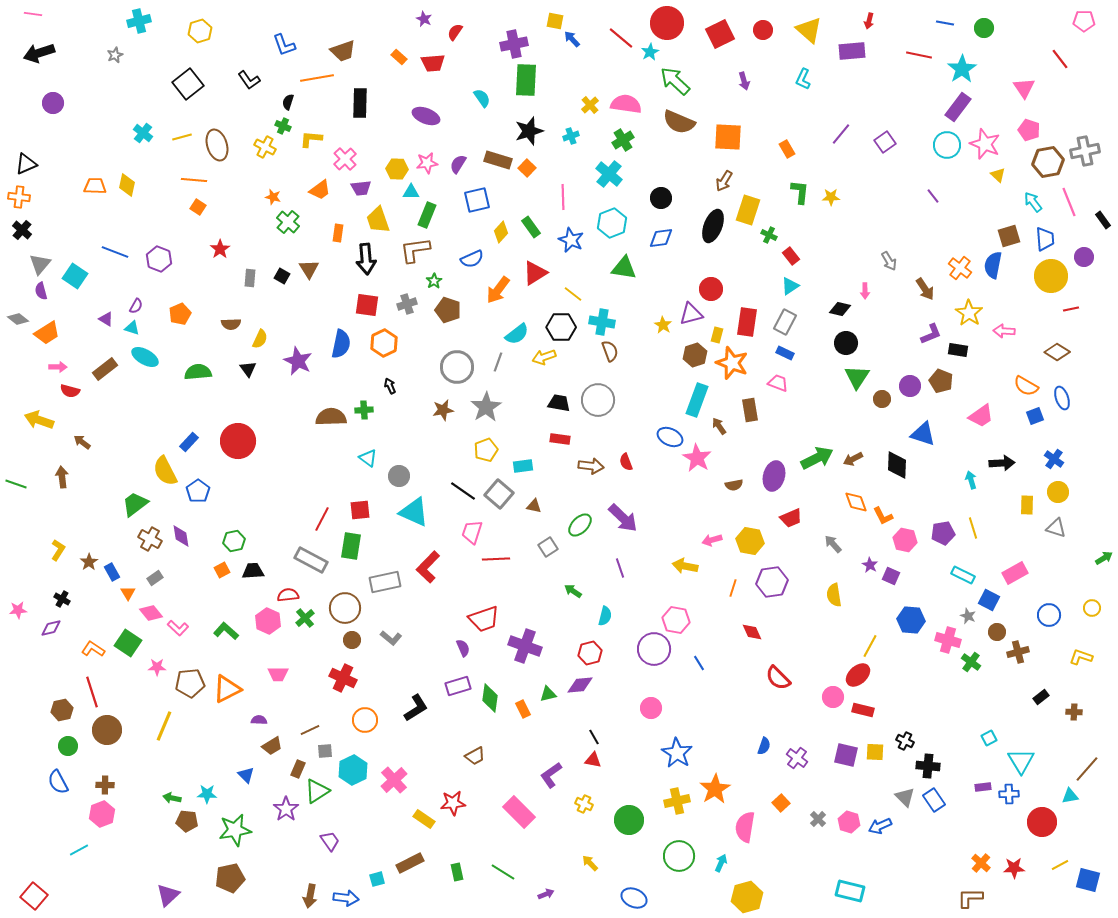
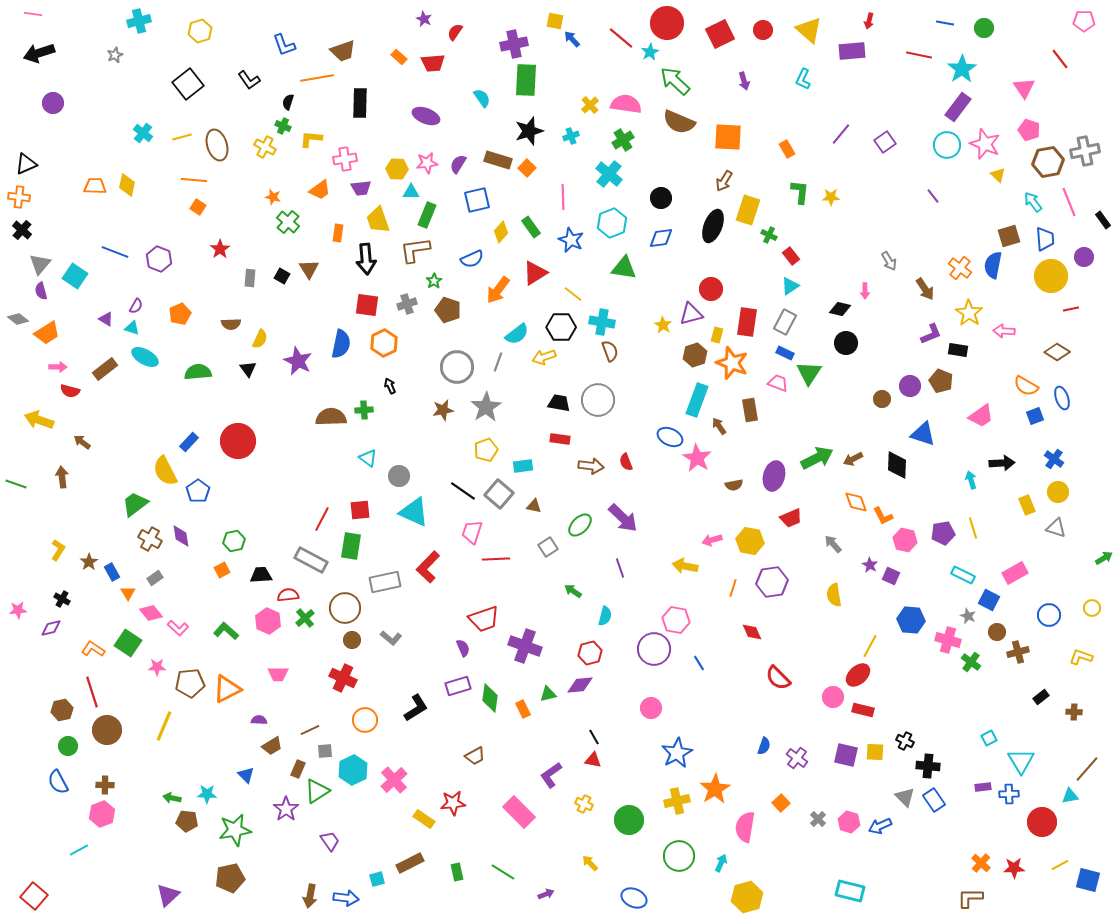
pink cross at (345, 159): rotated 35 degrees clockwise
green triangle at (857, 377): moved 48 px left, 4 px up
yellow rectangle at (1027, 505): rotated 24 degrees counterclockwise
black trapezoid at (253, 571): moved 8 px right, 4 px down
blue star at (677, 753): rotated 12 degrees clockwise
